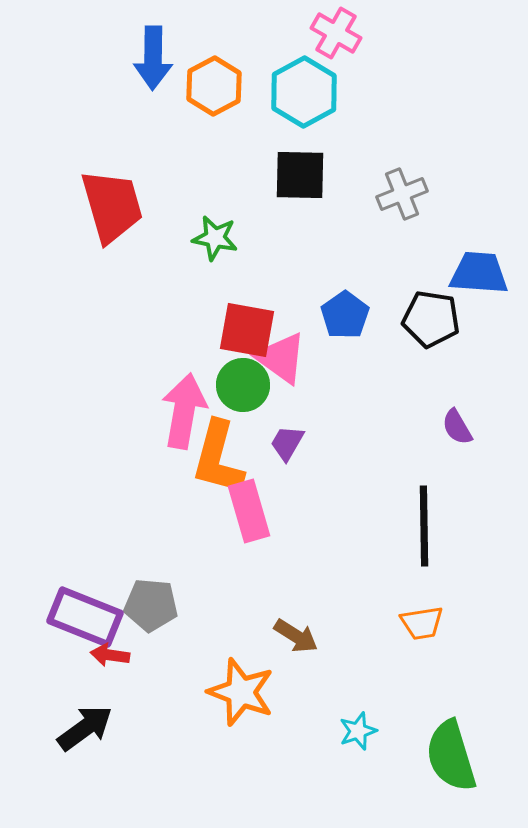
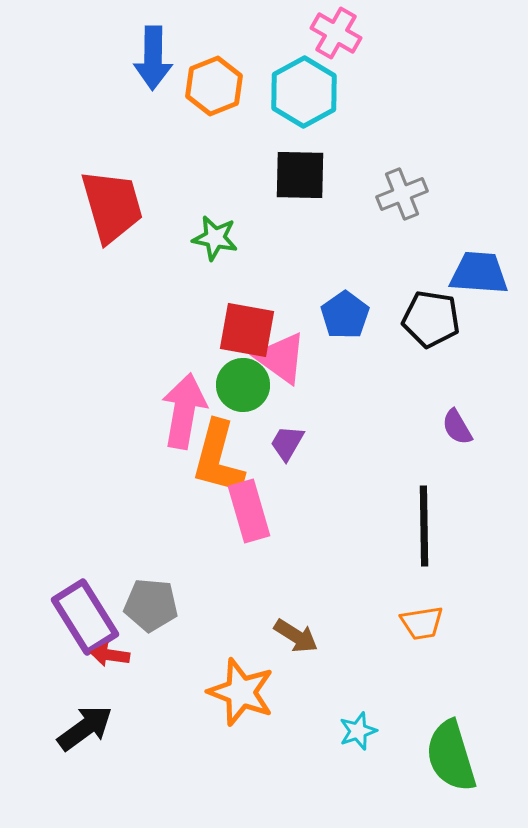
orange hexagon: rotated 6 degrees clockwise
purple rectangle: rotated 36 degrees clockwise
